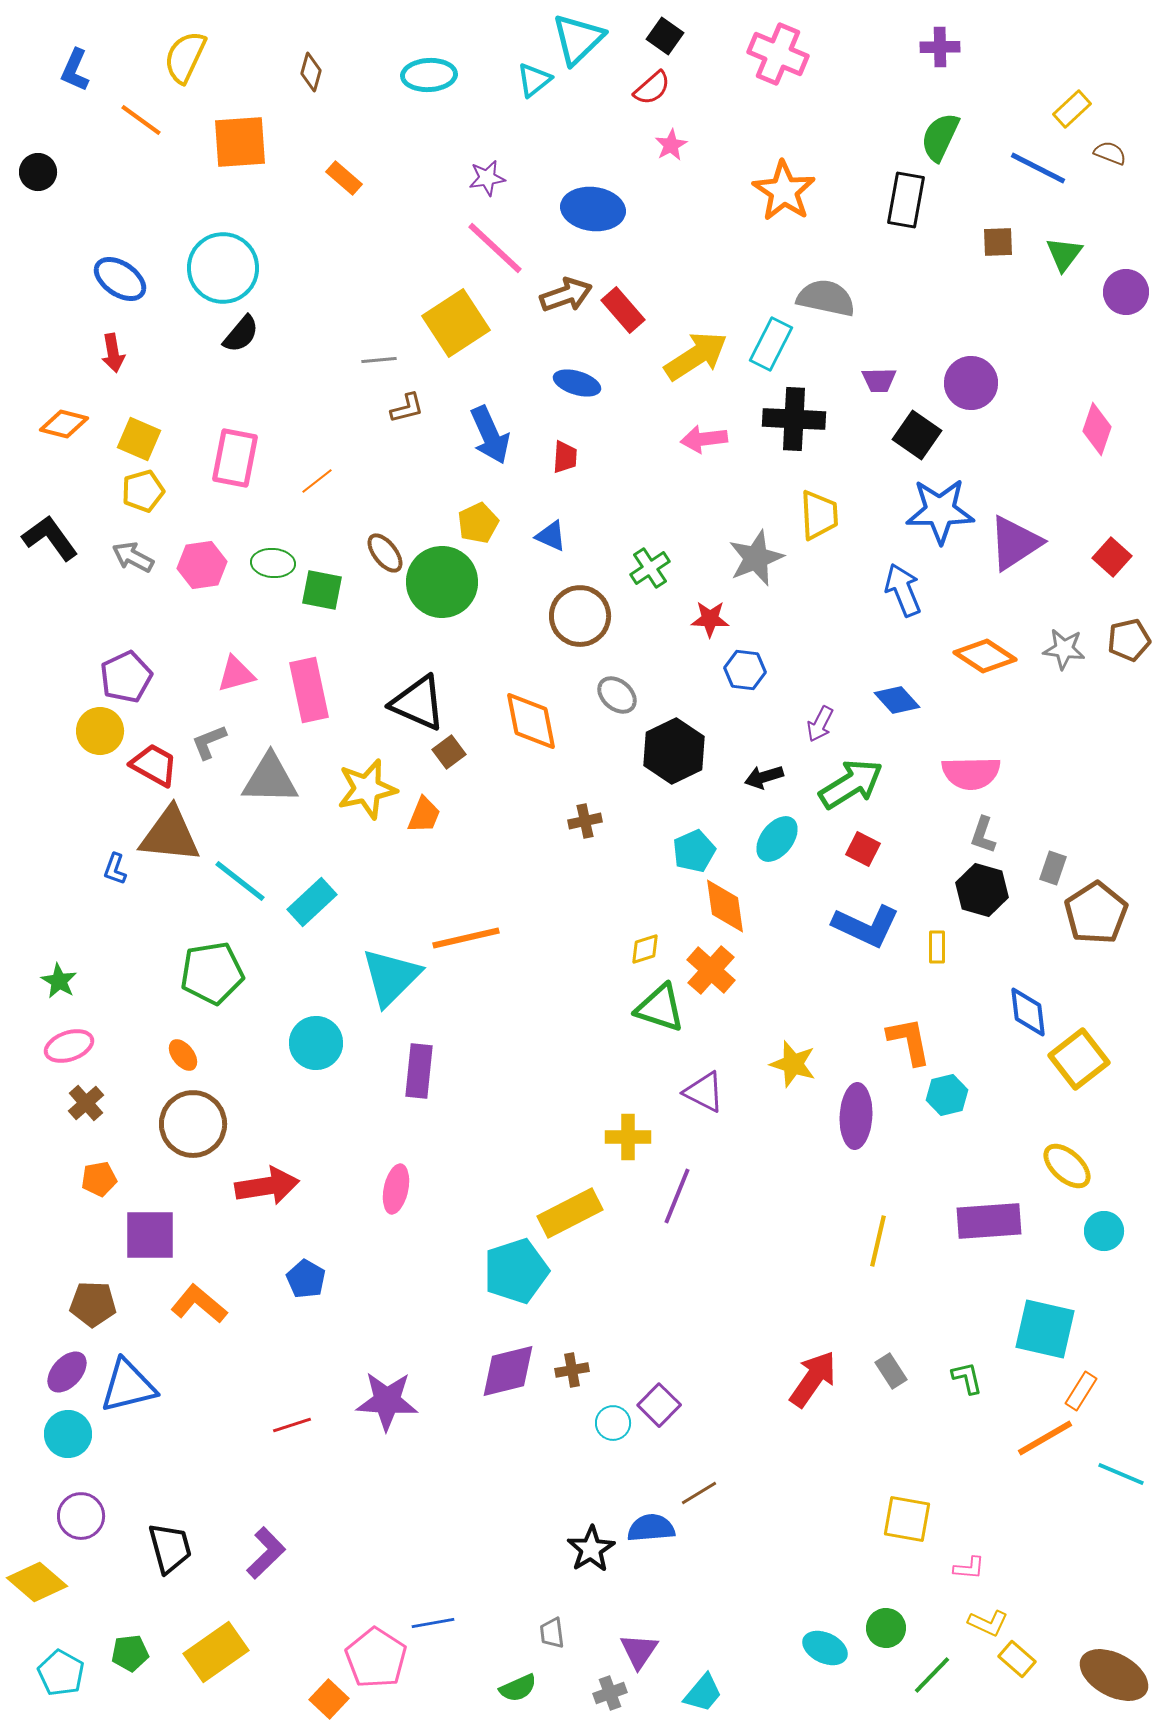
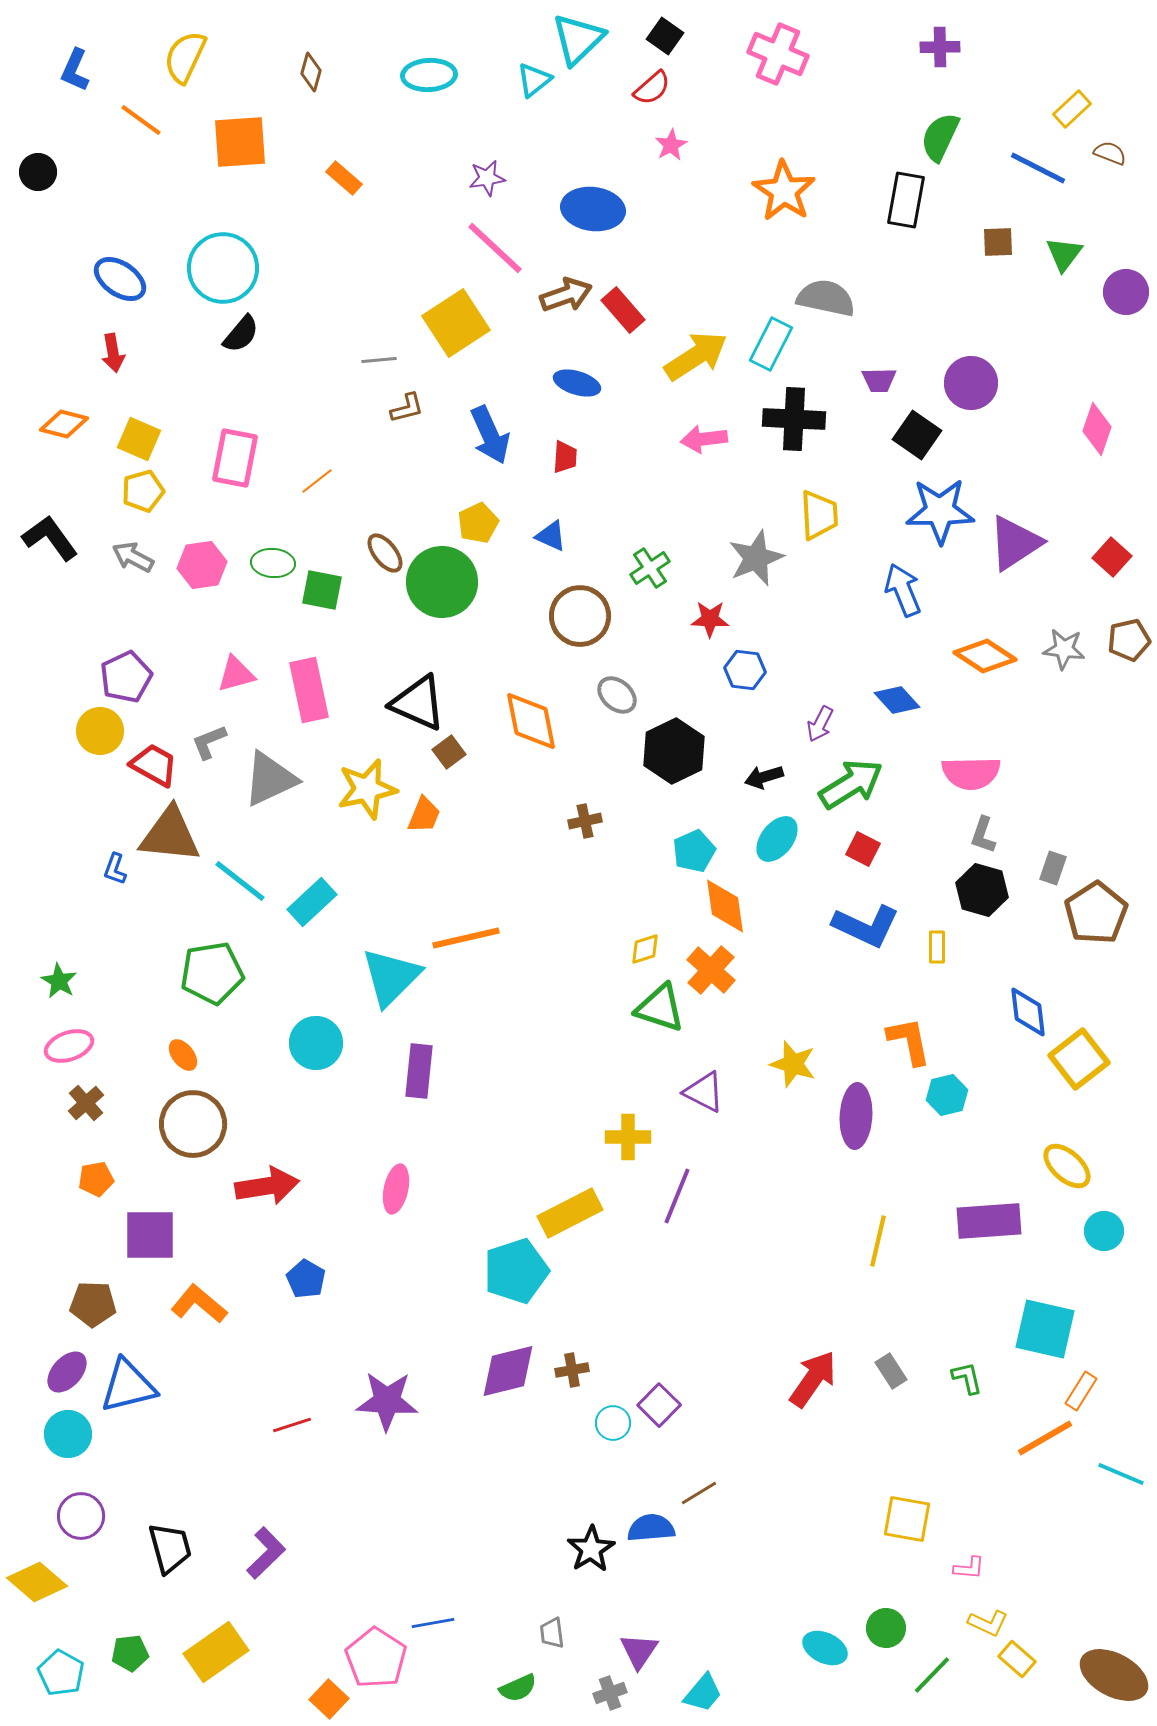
gray triangle at (270, 779): rotated 26 degrees counterclockwise
orange pentagon at (99, 1179): moved 3 px left
